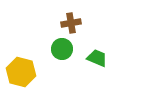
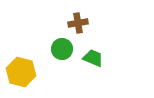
brown cross: moved 7 px right
green trapezoid: moved 4 px left
